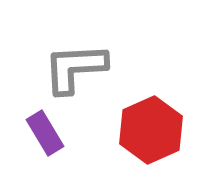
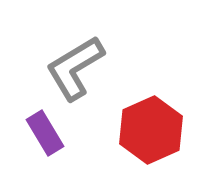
gray L-shape: rotated 28 degrees counterclockwise
